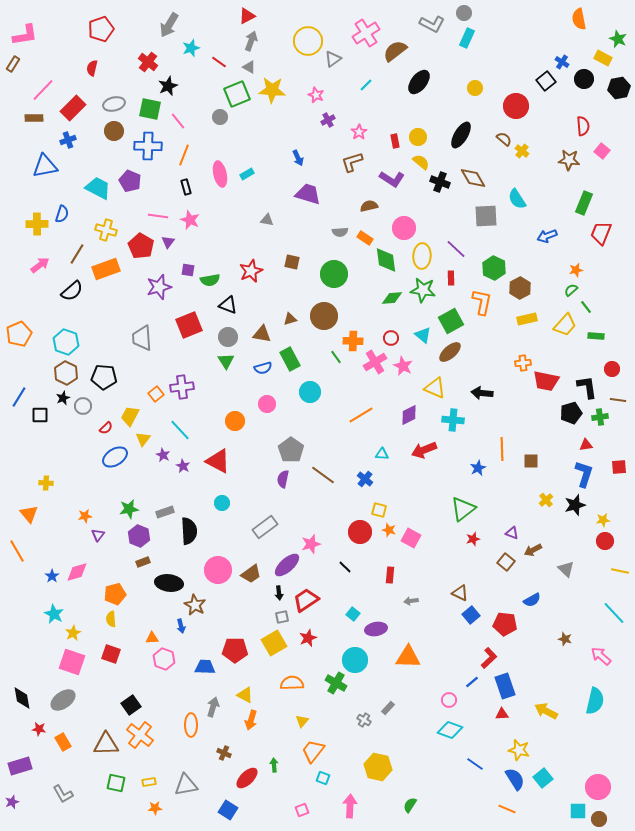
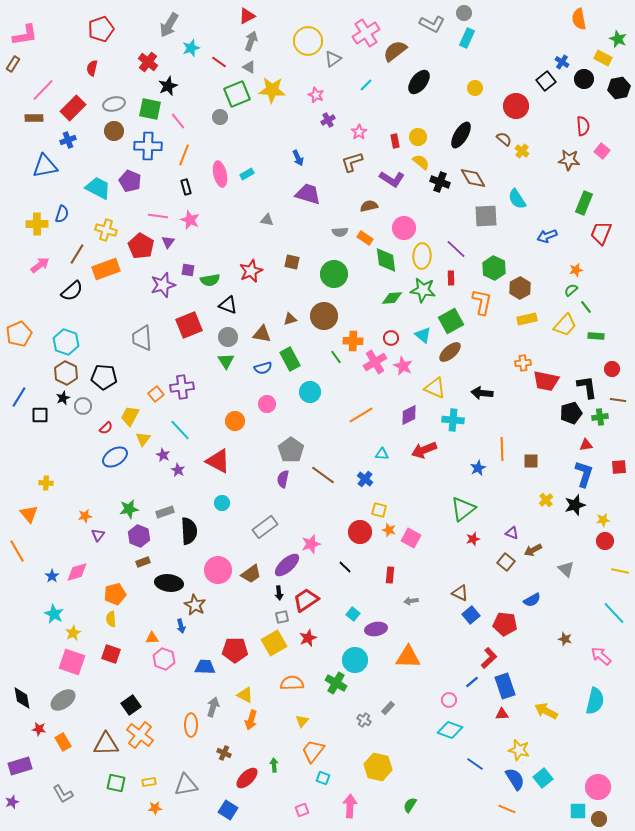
purple star at (159, 287): moved 4 px right, 2 px up
purple star at (183, 466): moved 5 px left, 4 px down
